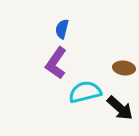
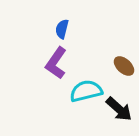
brown ellipse: moved 2 px up; rotated 35 degrees clockwise
cyan semicircle: moved 1 px right, 1 px up
black arrow: moved 1 px left, 1 px down
